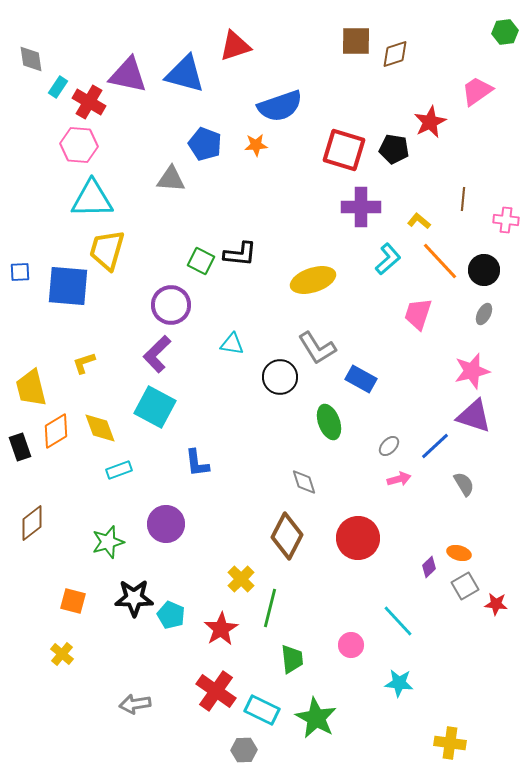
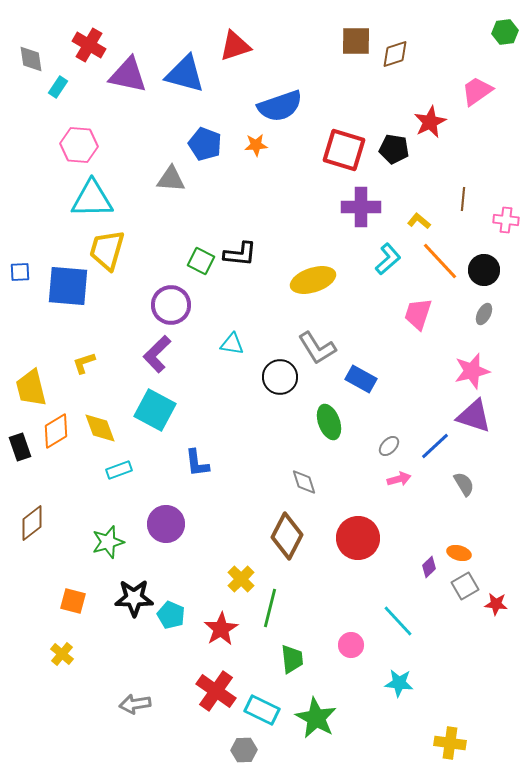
red cross at (89, 102): moved 57 px up
cyan square at (155, 407): moved 3 px down
